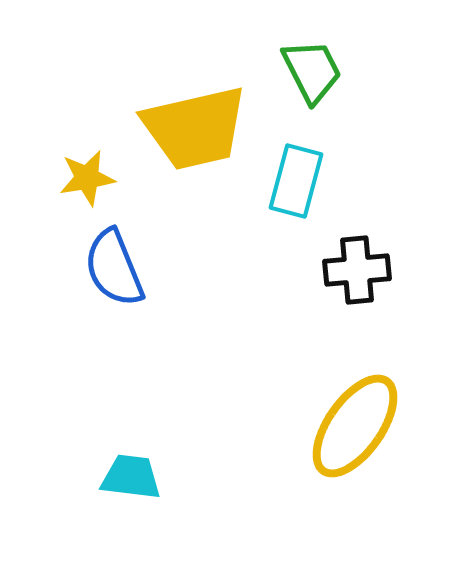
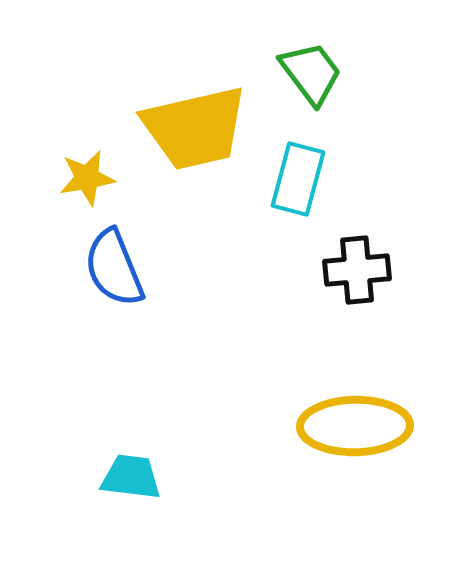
green trapezoid: moved 1 px left, 2 px down; rotated 10 degrees counterclockwise
cyan rectangle: moved 2 px right, 2 px up
yellow ellipse: rotated 54 degrees clockwise
